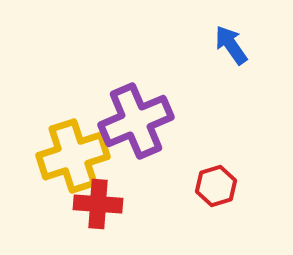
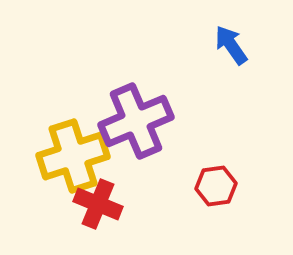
red hexagon: rotated 9 degrees clockwise
red cross: rotated 18 degrees clockwise
